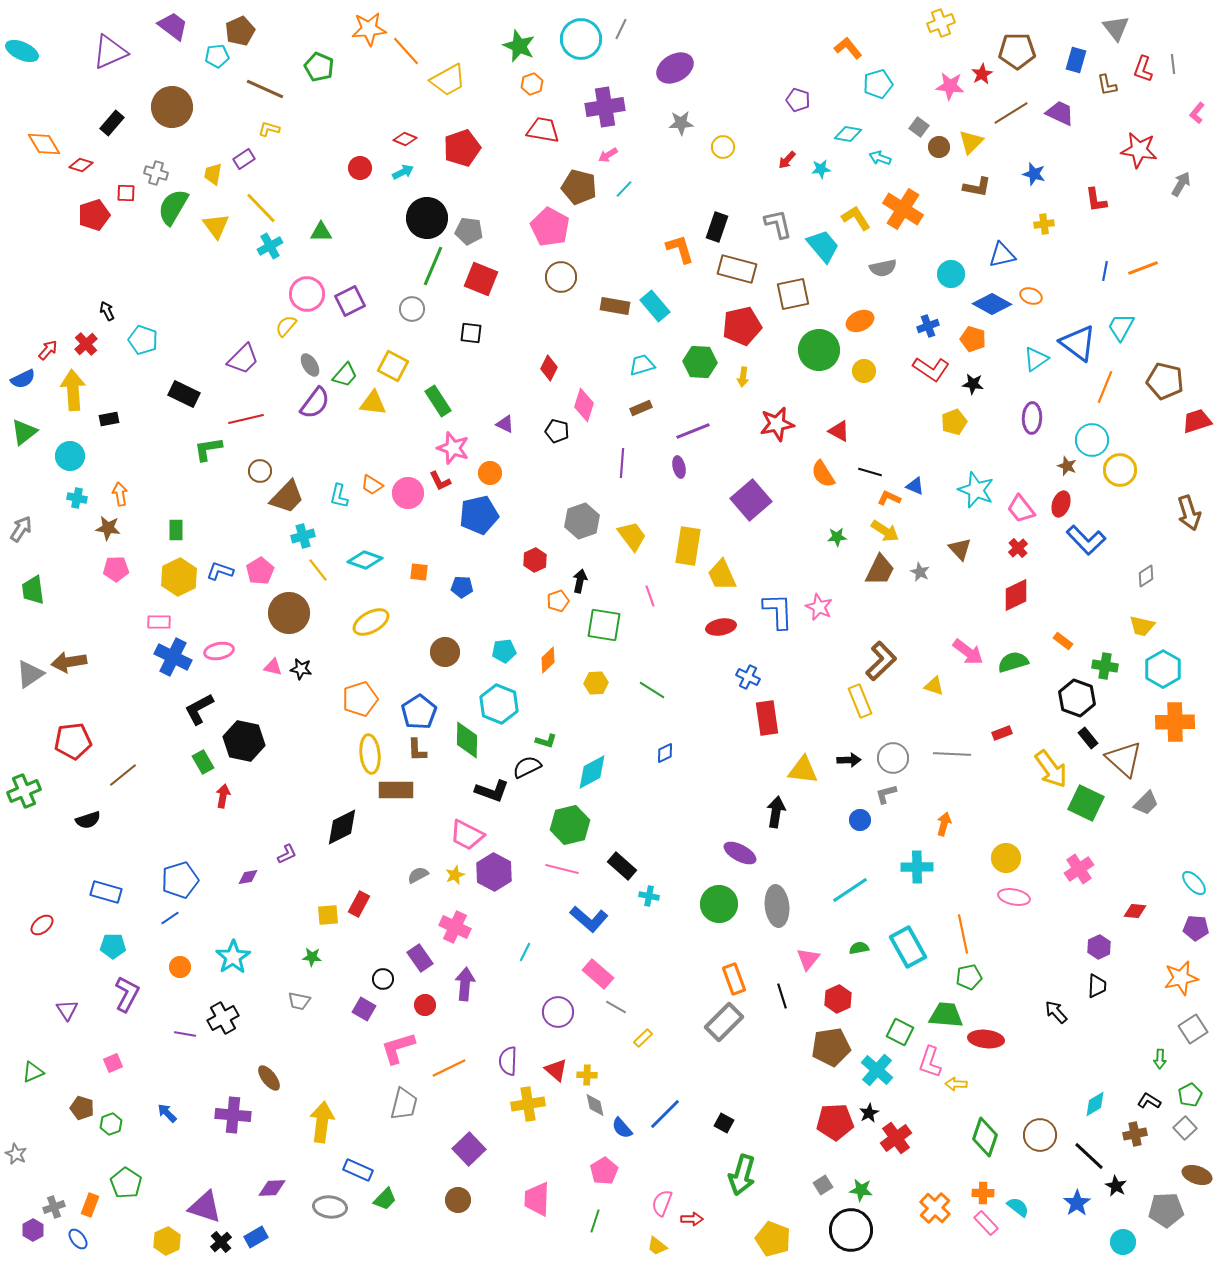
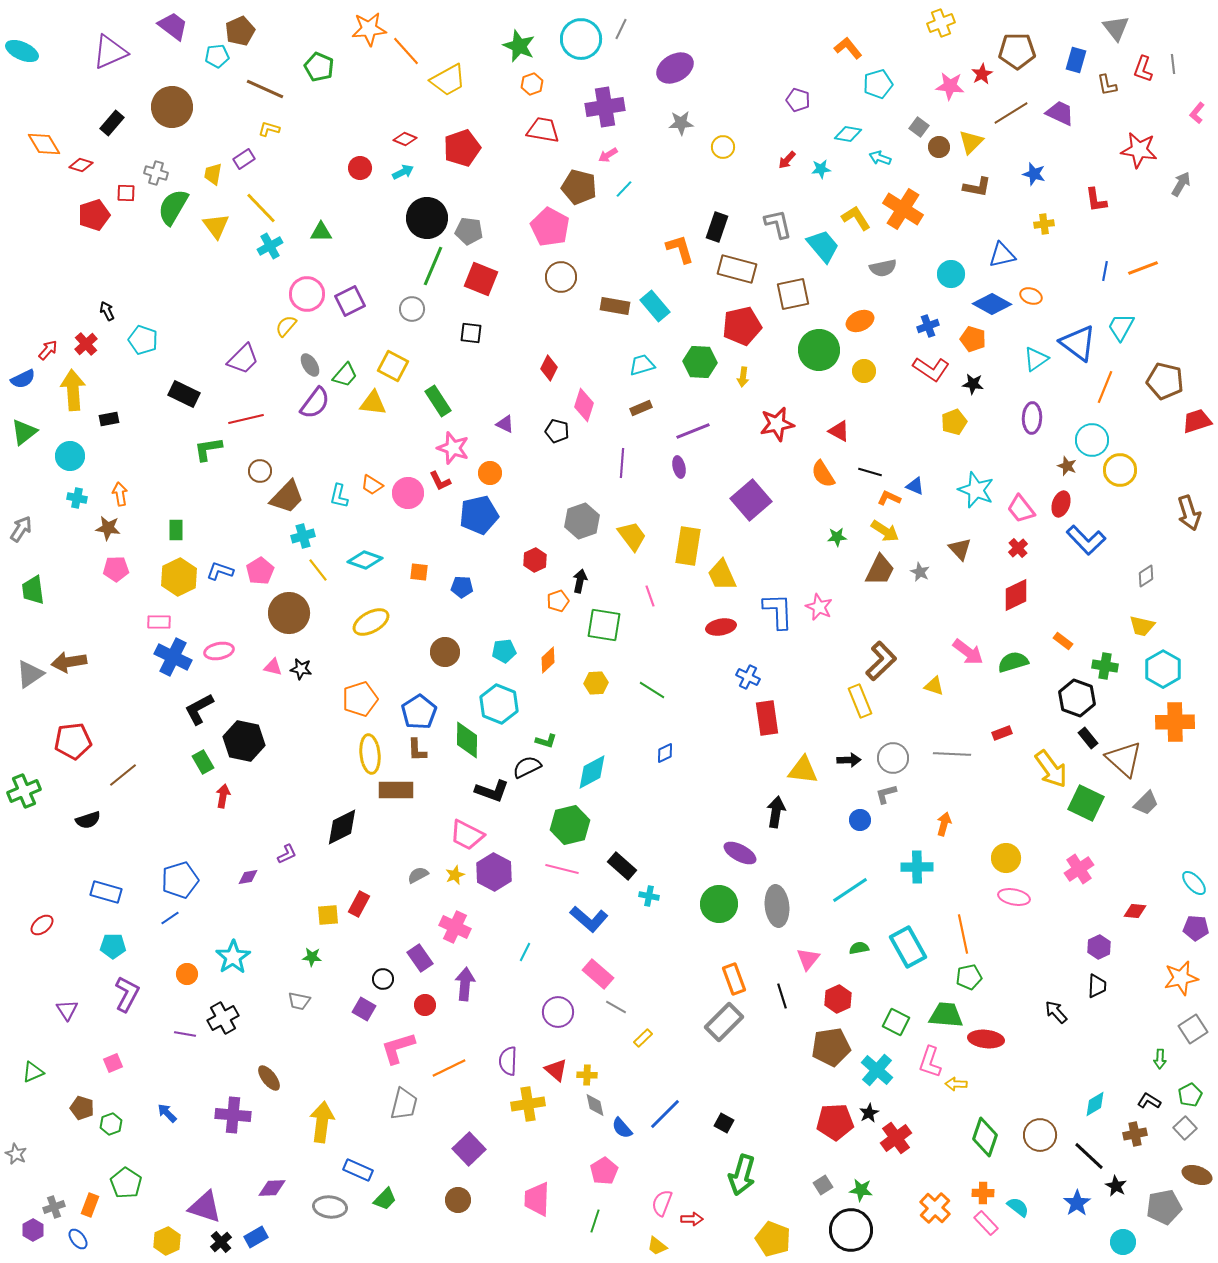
orange circle at (180, 967): moved 7 px right, 7 px down
green square at (900, 1032): moved 4 px left, 10 px up
gray pentagon at (1166, 1210): moved 2 px left, 3 px up; rotated 8 degrees counterclockwise
